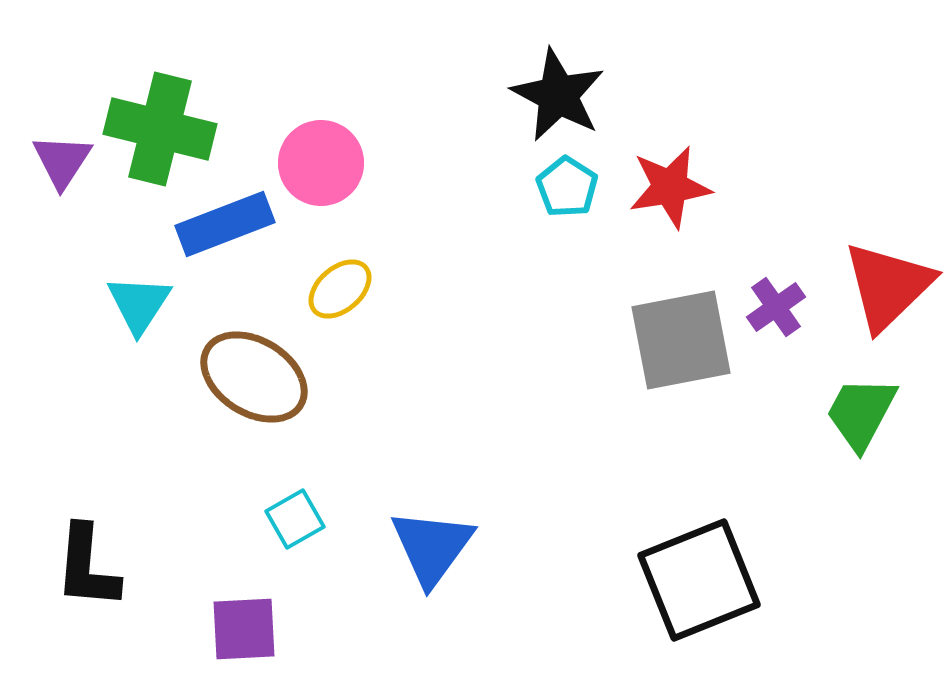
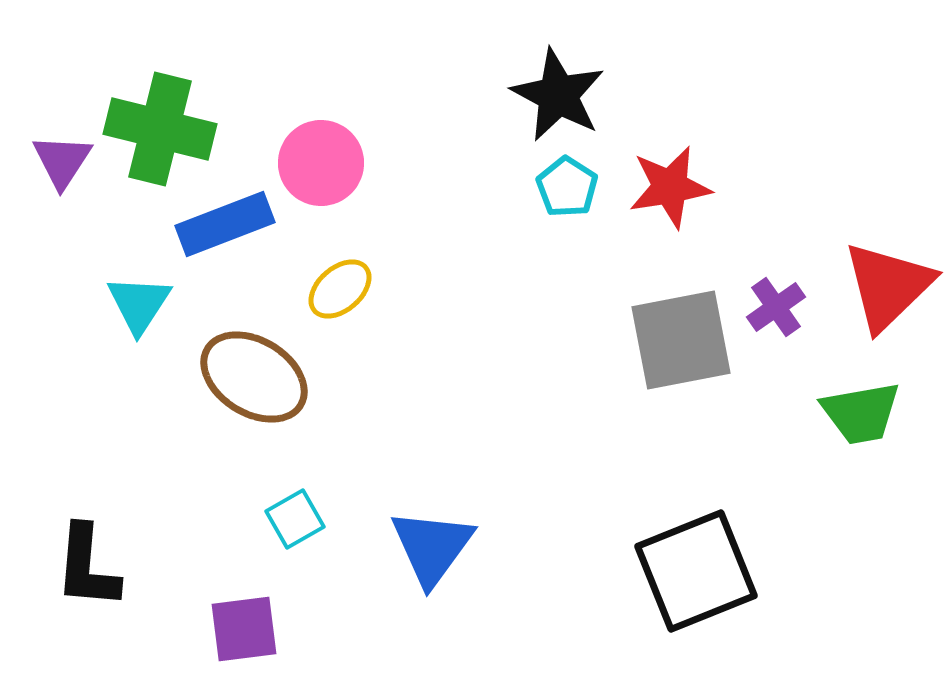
green trapezoid: rotated 128 degrees counterclockwise
black square: moved 3 px left, 9 px up
purple square: rotated 4 degrees counterclockwise
